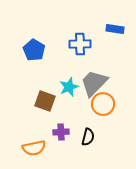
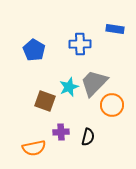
orange circle: moved 9 px right, 1 px down
